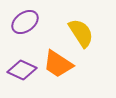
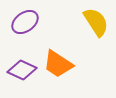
yellow semicircle: moved 15 px right, 11 px up
